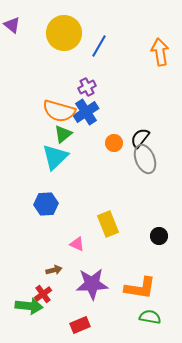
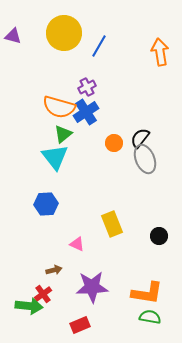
purple triangle: moved 1 px right, 11 px down; rotated 24 degrees counterclockwise
orange semicircle: moved 4 px up
cyan triangle: rotated 24 degrees counterclockwise
yellow rectangle: moved 4 px right
purple star: moved 3 px down
orange L-shape: moved 7 px right, 5 px down
